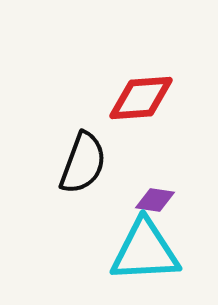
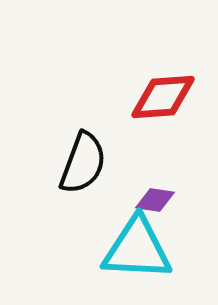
red diamond: moved 22 px right, 1 px up
cyan triangle: moved 8 px left, 2 px up; rotated 6 degrees clockwise
